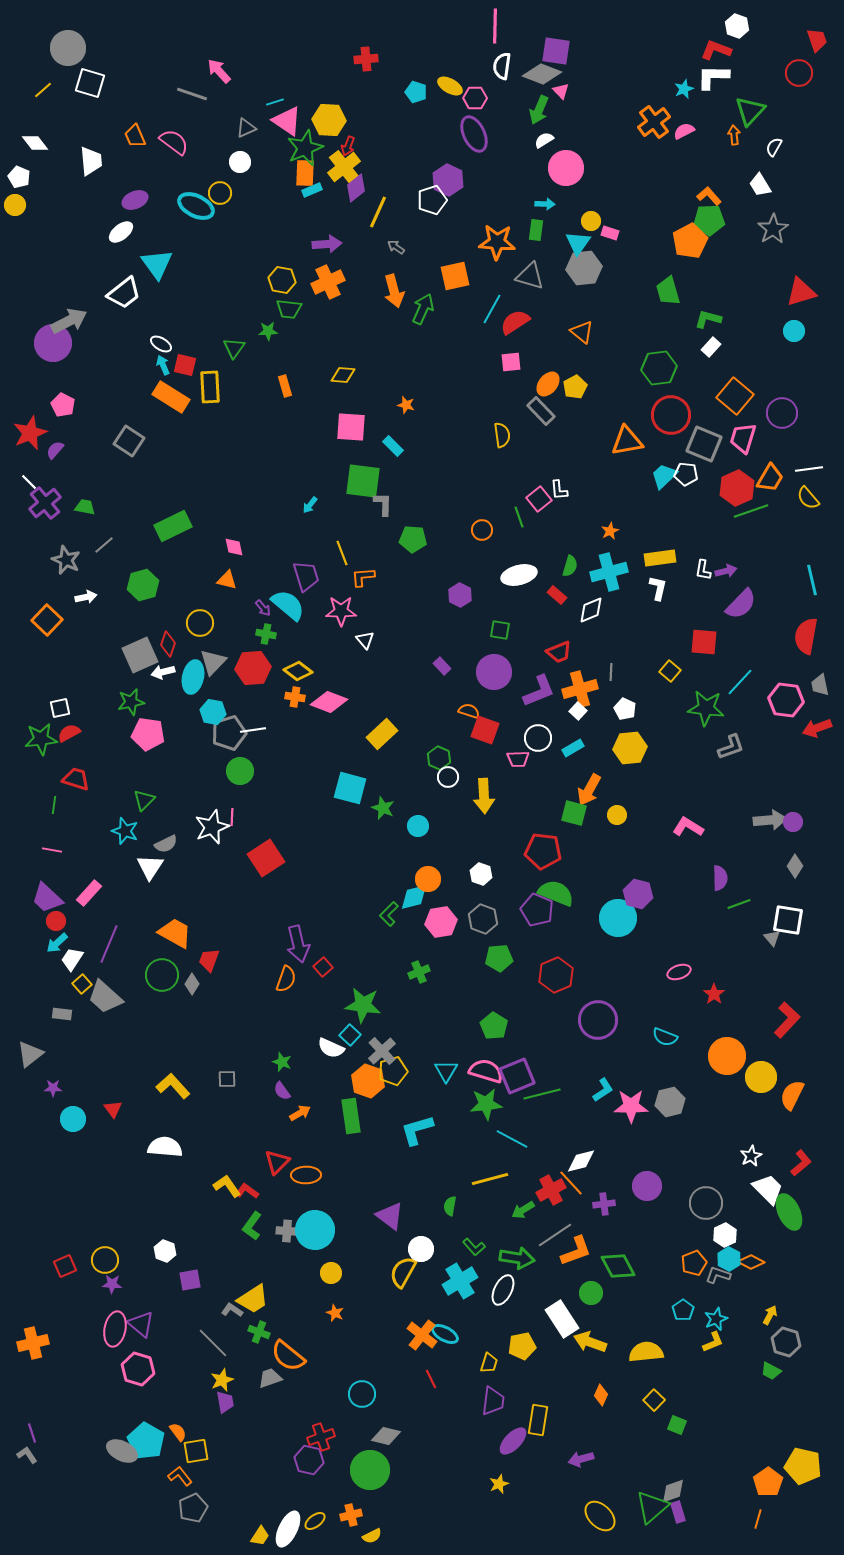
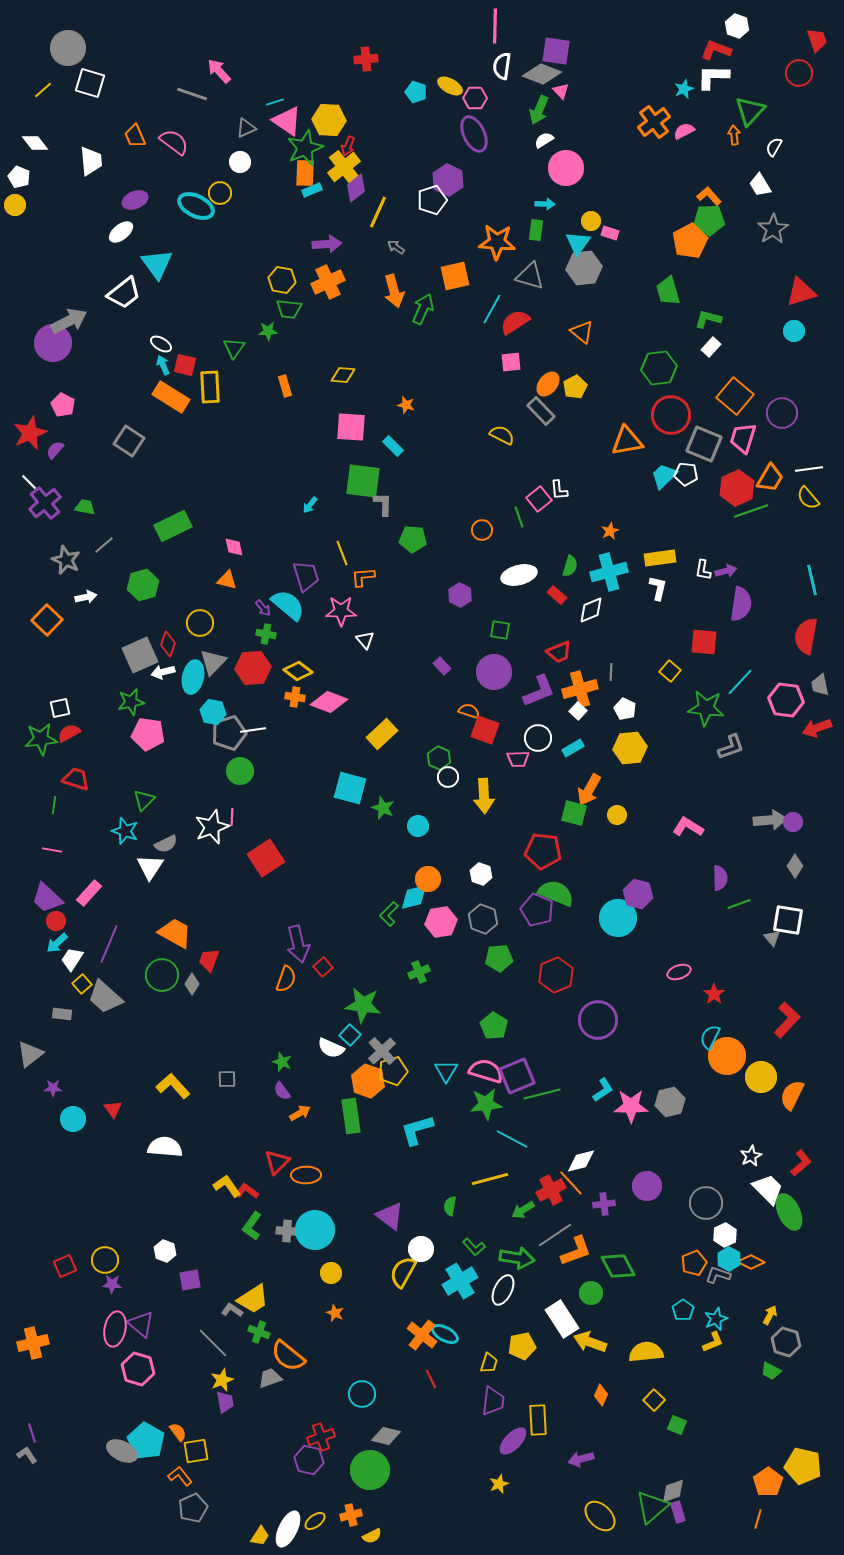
yellow semicircle at (502, 435): rotated 55 degrees counterclockwise
purple semicircle at (741, 604): rotated 36 degrees counterclockwise
cyan semicircle at (665, 1037): moved 45 px right; rotated 95 degrees clockwise
yellow rectangle at (538, 1420): rotated 12 degrees counterclockwise
